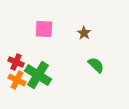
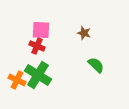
pink square: moved 3 px left, 1 px down
brown star: rotated 16 degrees counterclockwise
red cross: moved 21 px right, 16 px up
